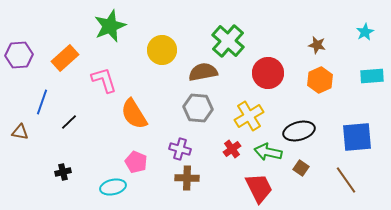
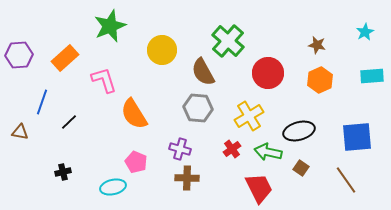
brown semicircle: rotated 108 degrees counterclockwise
